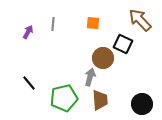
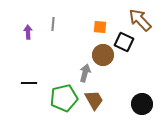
orange square: moved 7 px right, 4 px down
purple arrow: rotated 32 degrees counterclockwise
black square: moved 1 px right, 2 px up
brown circle: moved 3 px up
gray arrow: moved 5 px left, 4 px up
black line: rotated 49 degrees counterclockwise
brown trapezoid: moved 6 px left; rotated 25 degrees counterclockwise
